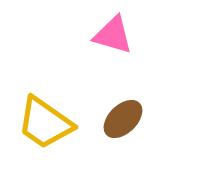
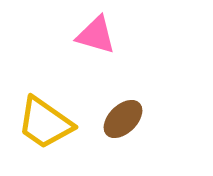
pink triangle: moved 17 px left
